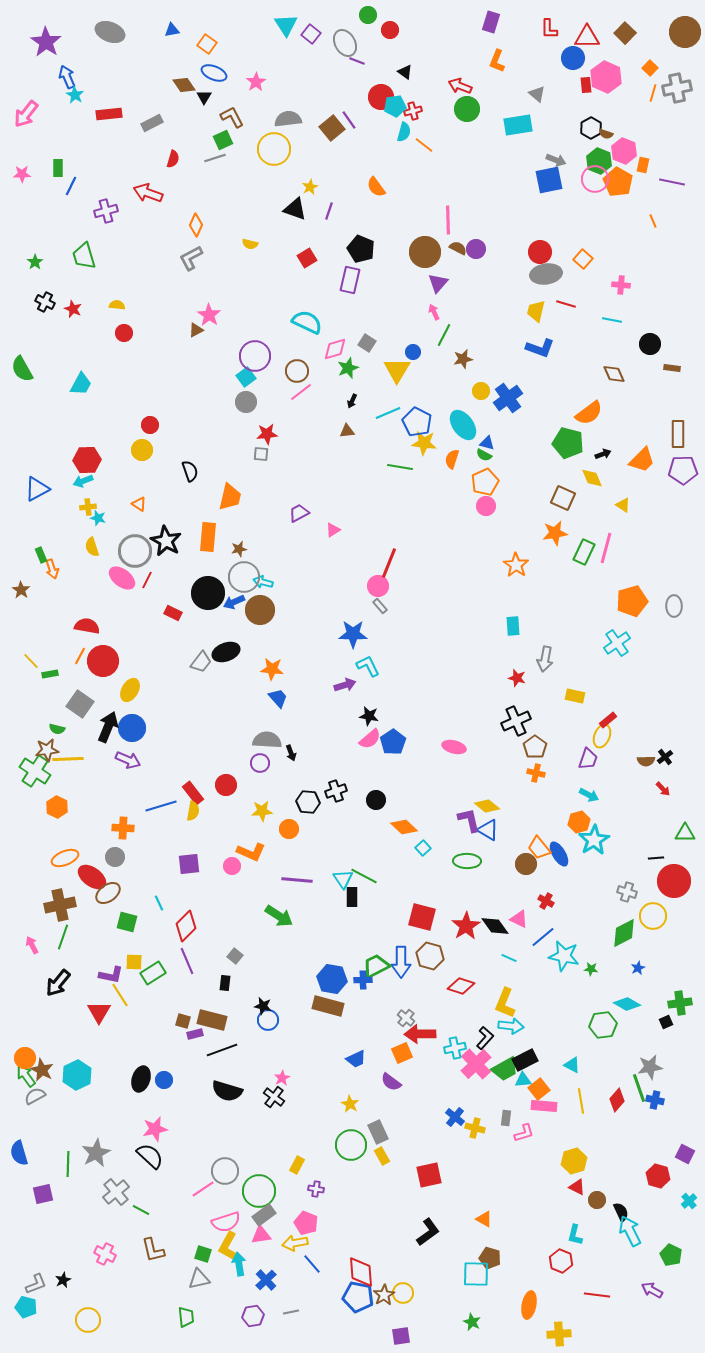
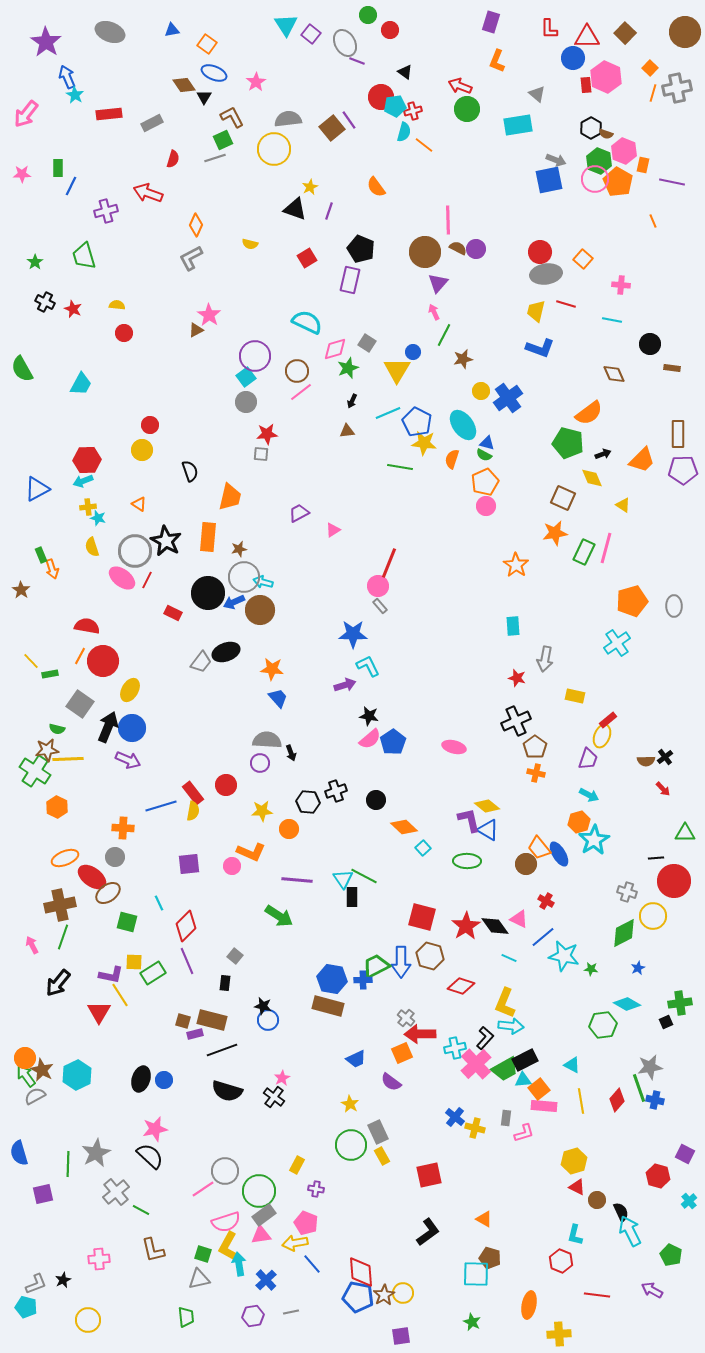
pink cross at (105, 1254): moved 6 px left, 5 px down; rotated 30 degrees counterclockwise
